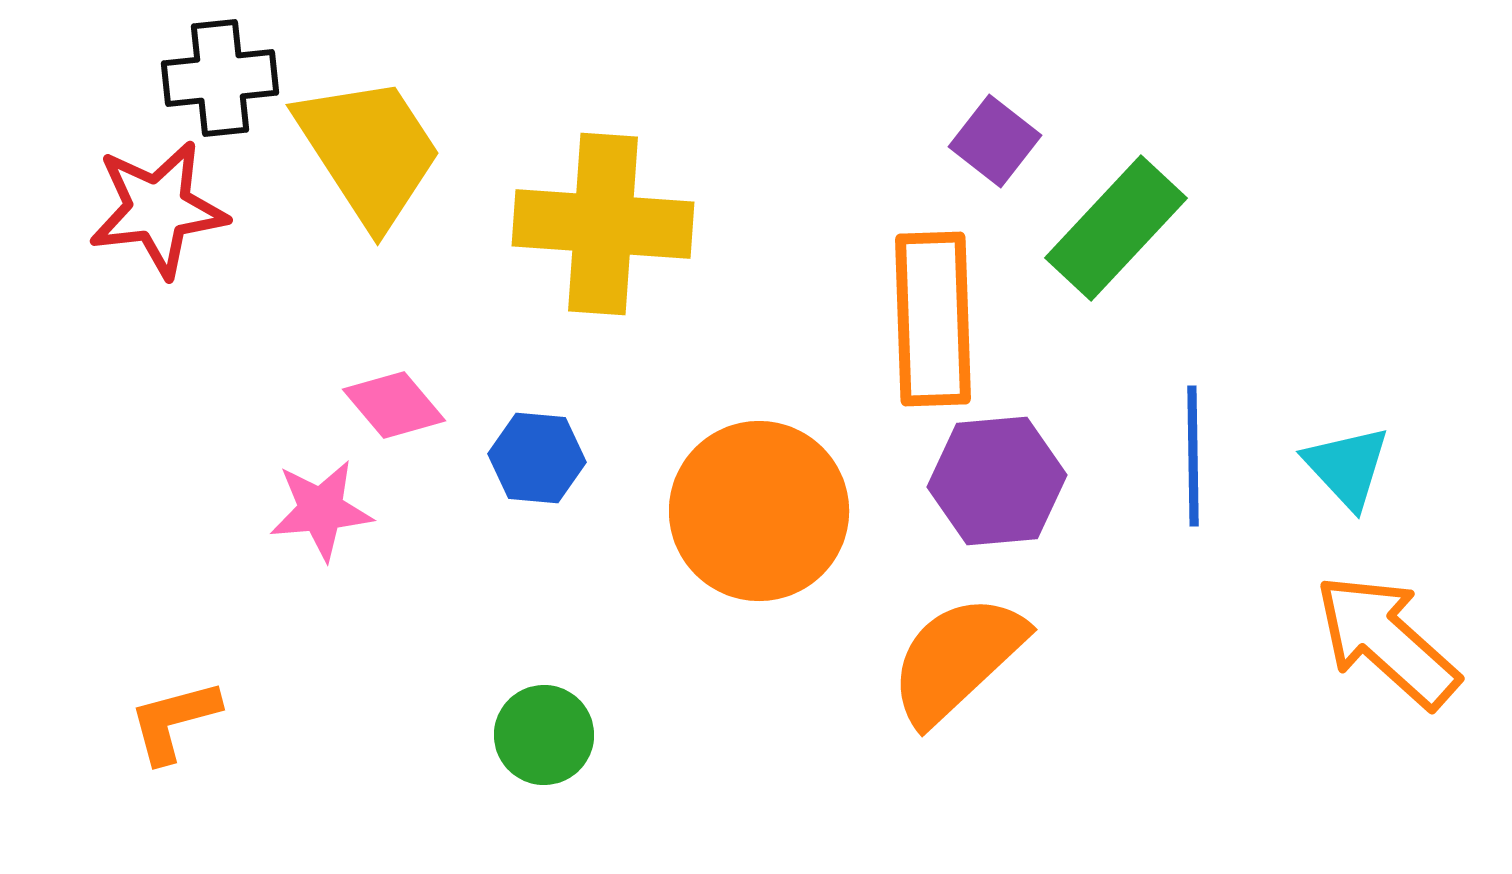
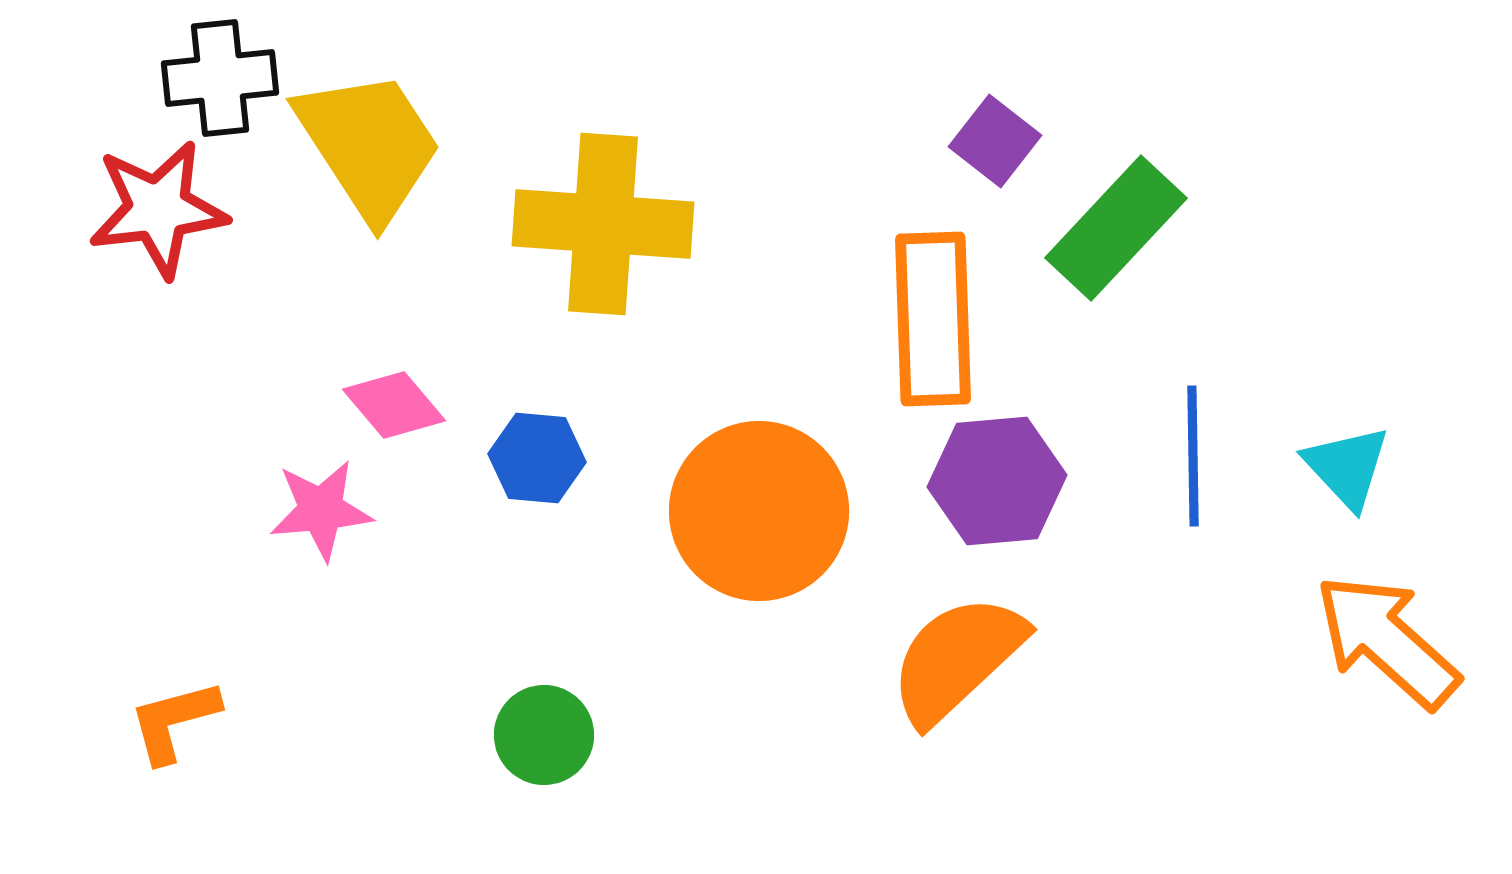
yellow trapezoid: moved 6 px up
